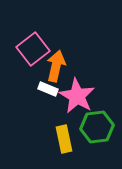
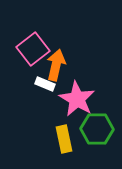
orange arrow: moved 1 px up
white rectangle: moved 3 px left, 5 px up
pink star: moved 3 px down
green hexagon: moved 2 px down; rotated 8 degrees clockwise
